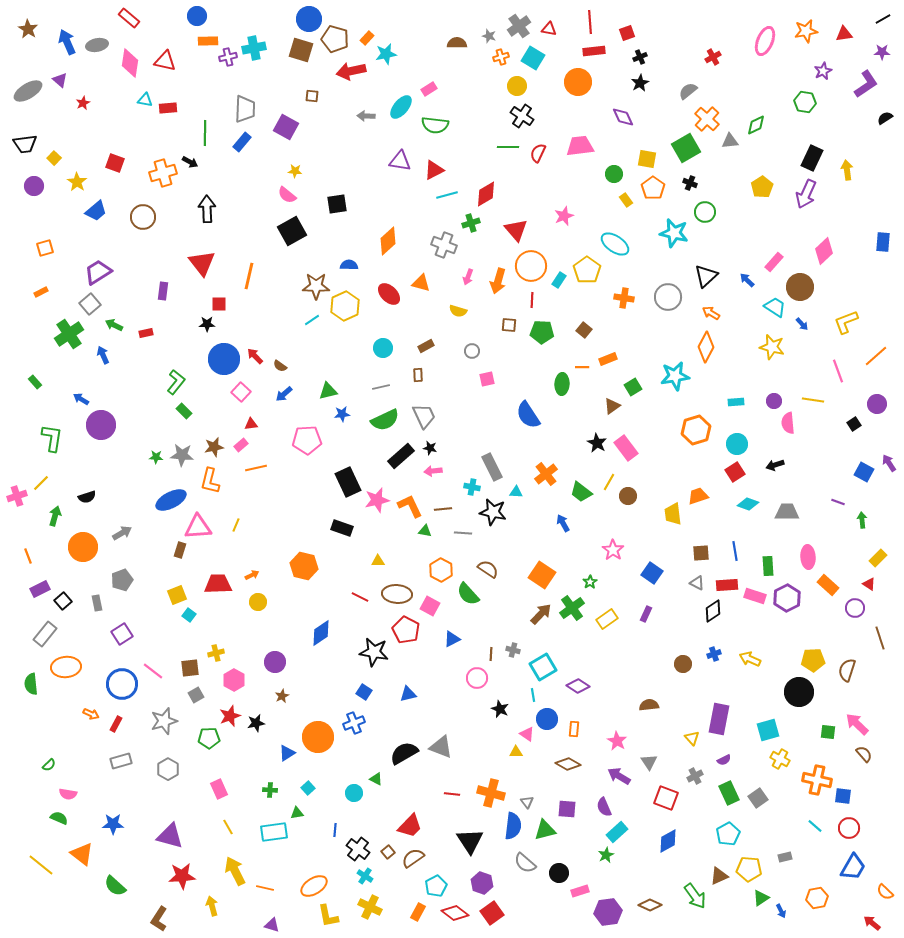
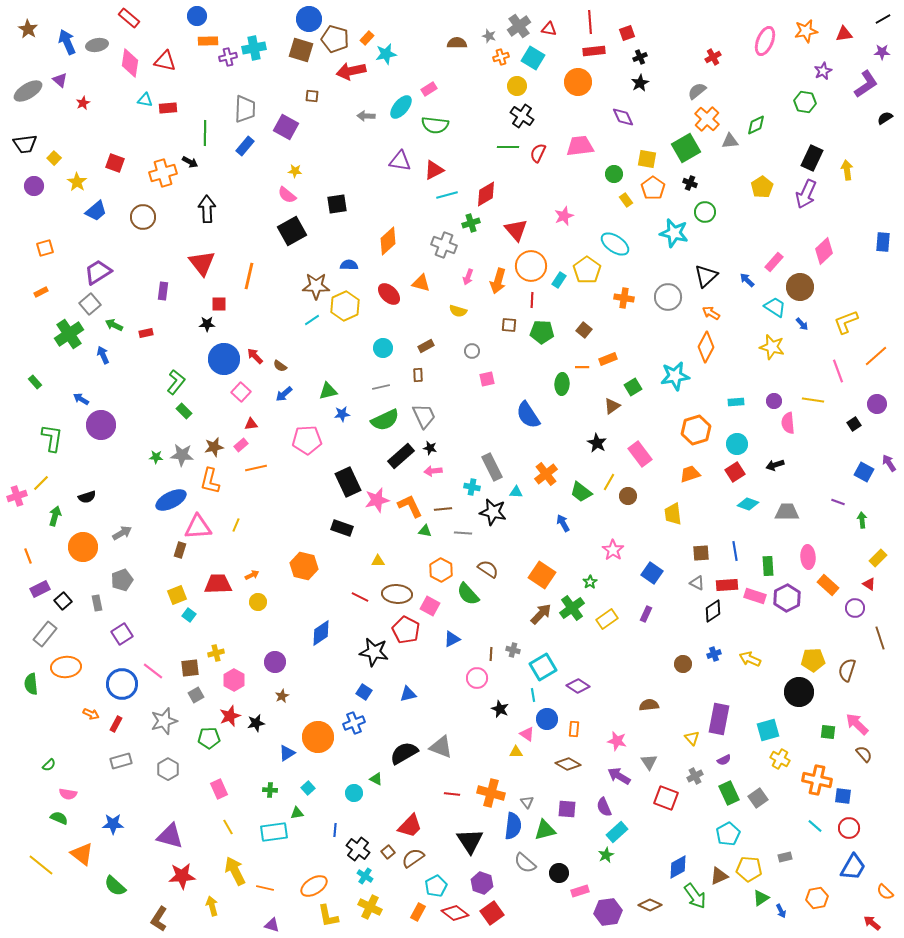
gray semicircle at (688, 91): moved 9 px right
blue rectangle at (242, 142): moved 3 px right, 4 px down
pink rectangle at (626, 448): moved 14 px right, 6 px down
orange trapezoid at (698, 496): moved 8 px left, 22 px up
pink star at (617, 741): rotated 18 degrees counterclockwise
blue diamond at (668, 841): moved 10 px right, 26 px down
